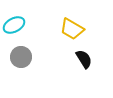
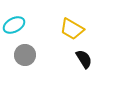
gray circle: moved 4 px right, 2 px up
